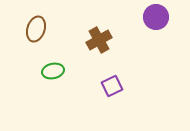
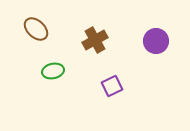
purple circle: moved 24 px down
brown ellipse: rotated 65 degrees counterclockwise
brown cross: moved 4 px left
